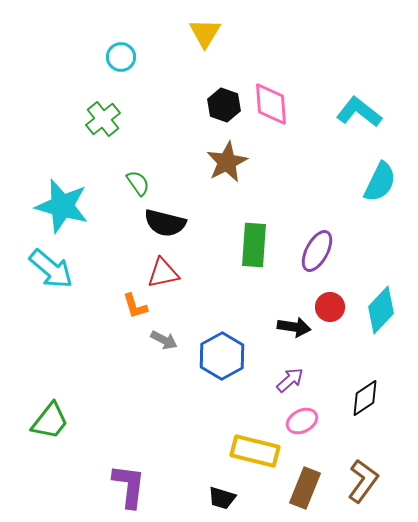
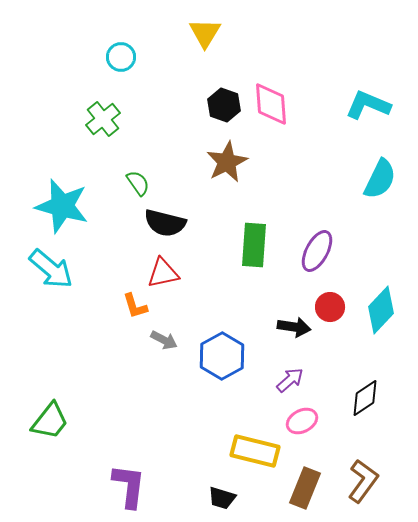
cyan L-shape: moved 9 px right, 7 px up; rotated 15 degrees counterclockwise
cyan semicircle: moved 3 px up
